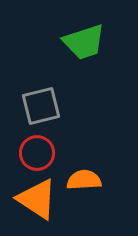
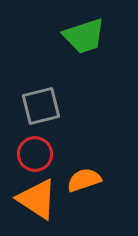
green trapezoid: moved 6 px up
red circle: moved 2 px left, 1 px down
orange semicircle: rotated 16 degrees counterclockwise
